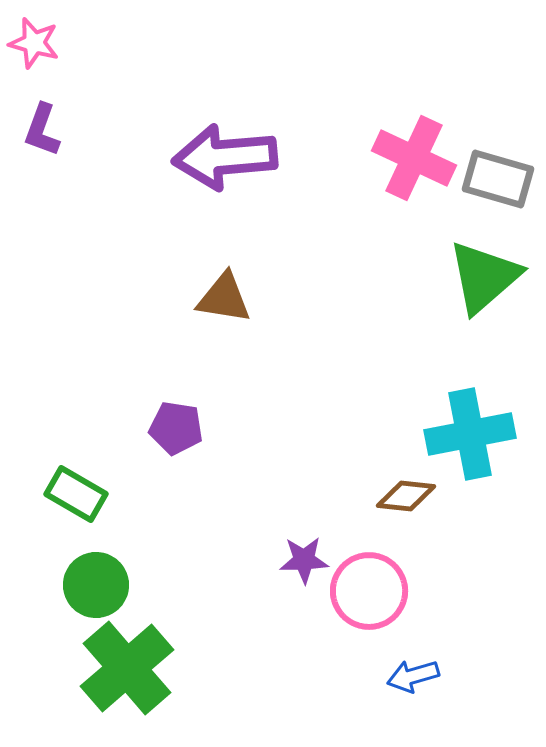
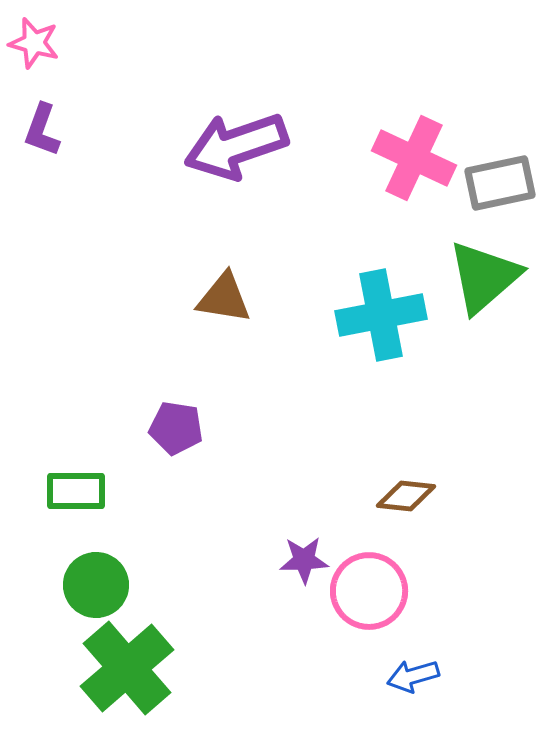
purple arrow: moved 11 px right, 11 px up; rotated 14 degrees counterclockwise
gray rectangle: moved 2 px right, 4 px down; rotated 28 degrees counterclockwise
cyan cross: moved 89 px left, 119 px up
green rectangle: moved 3 px up; rotated 30 degrees counterclockwise
